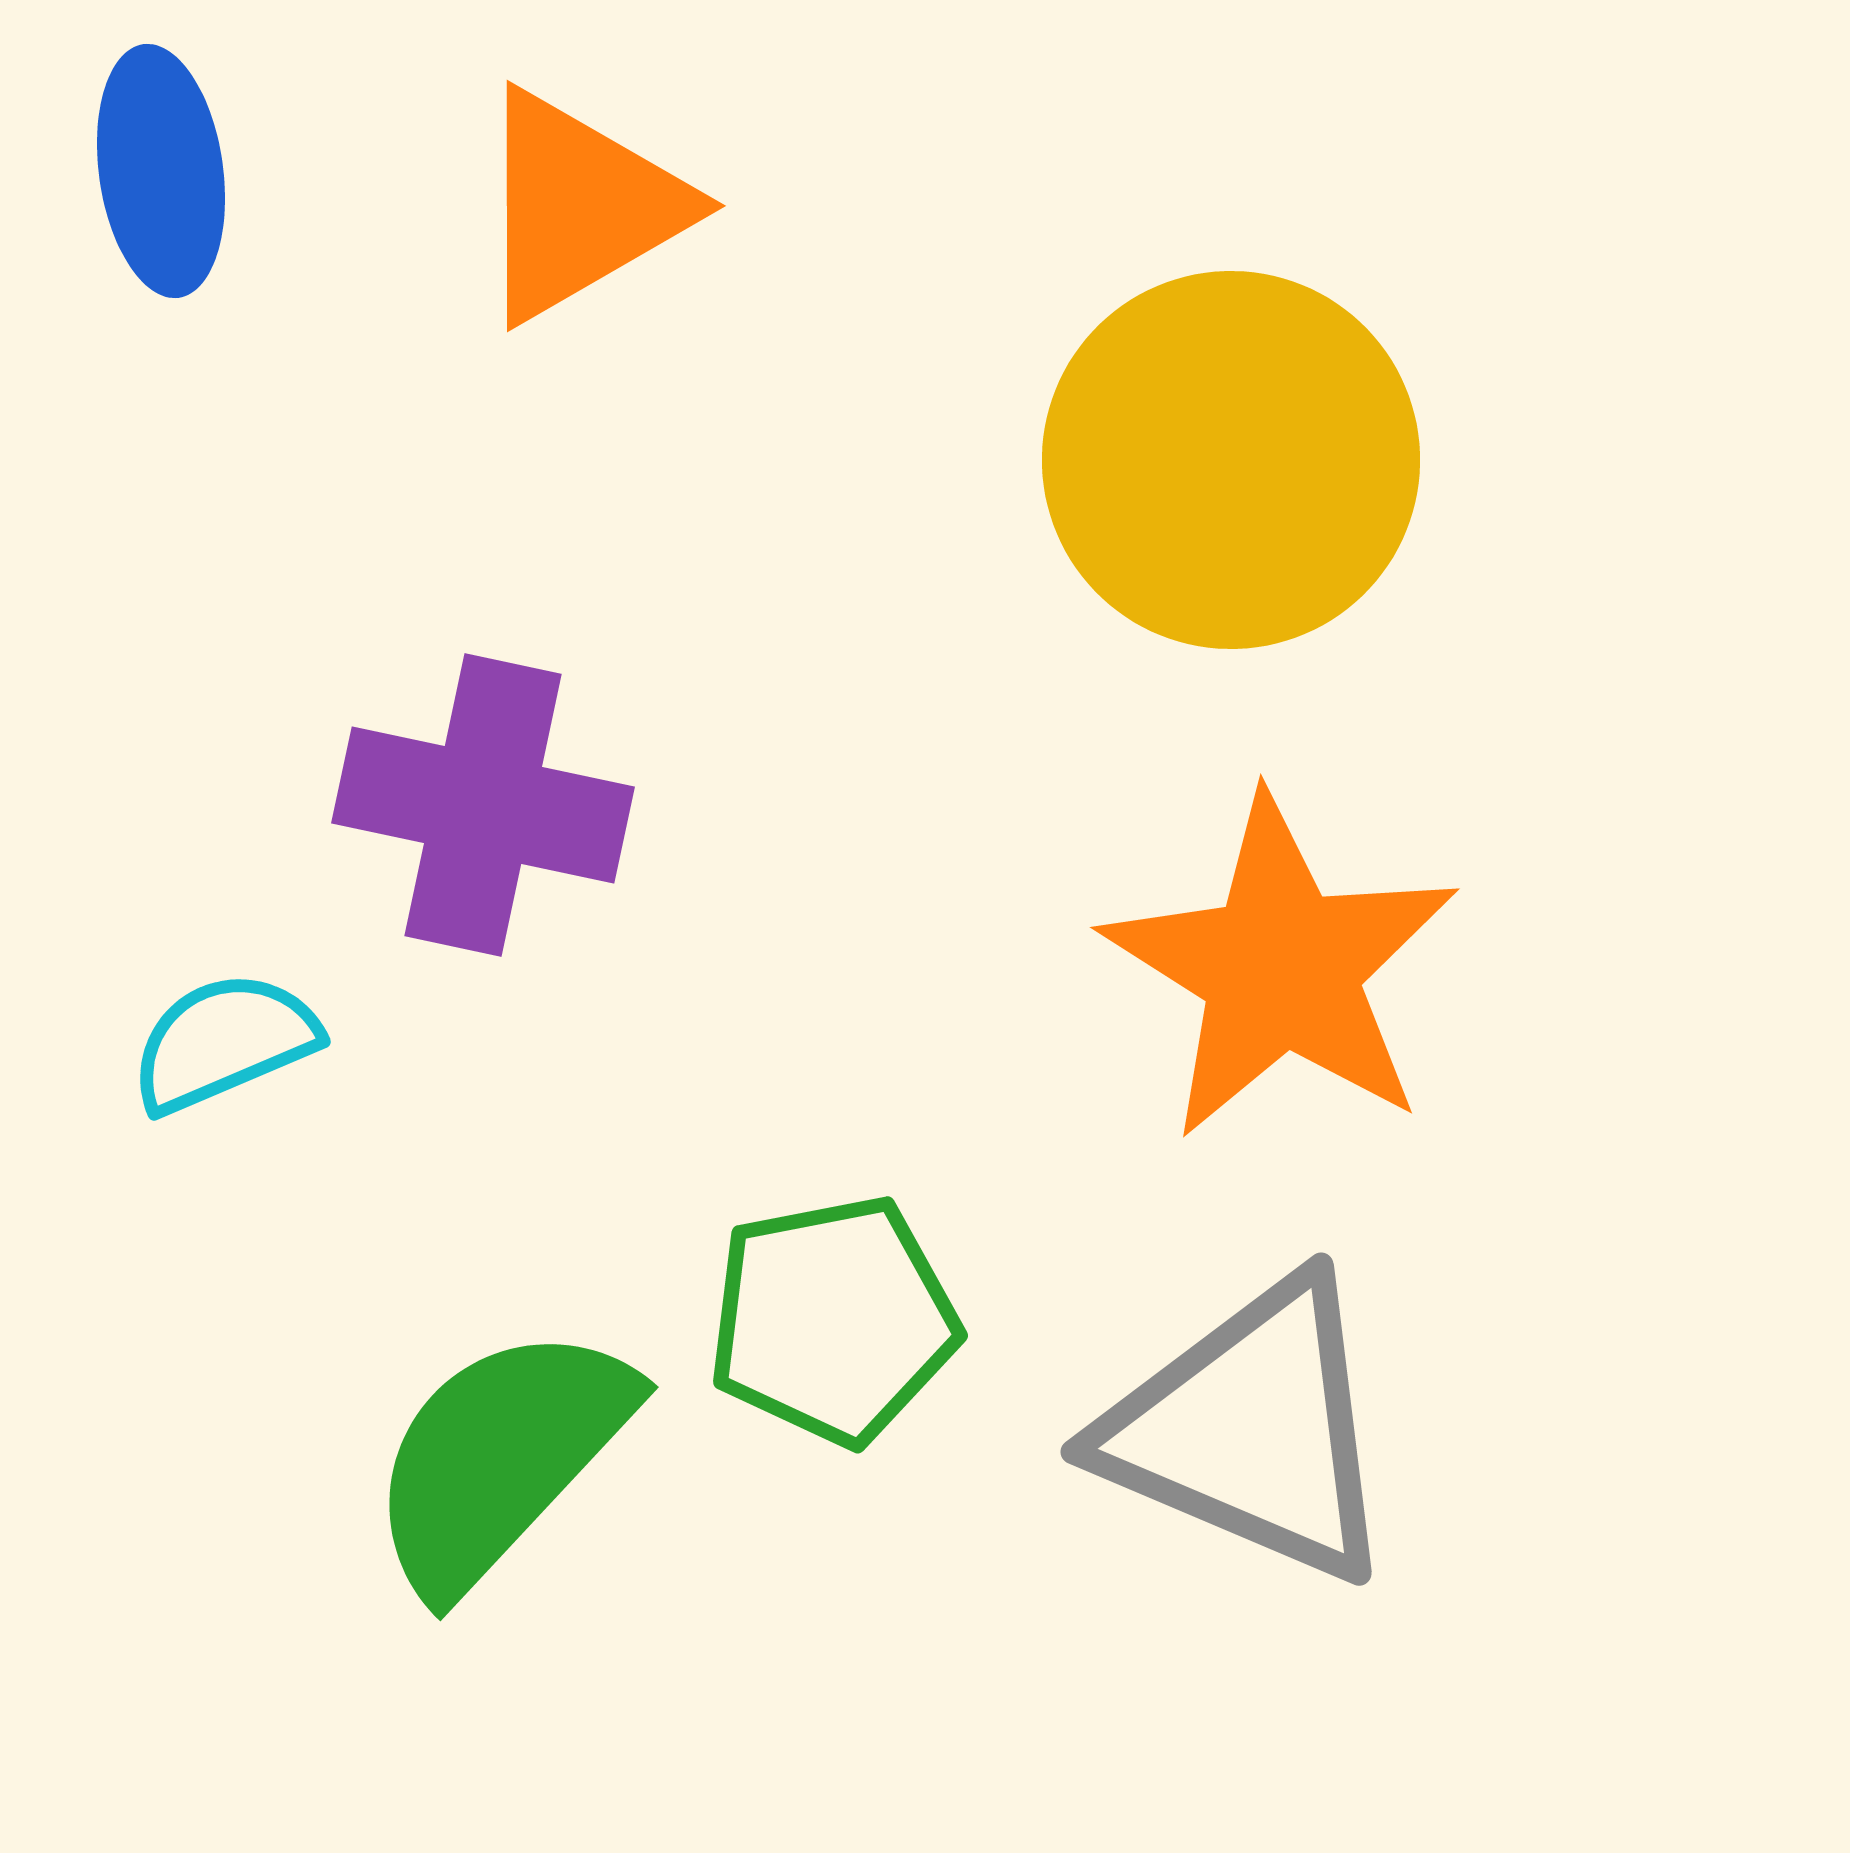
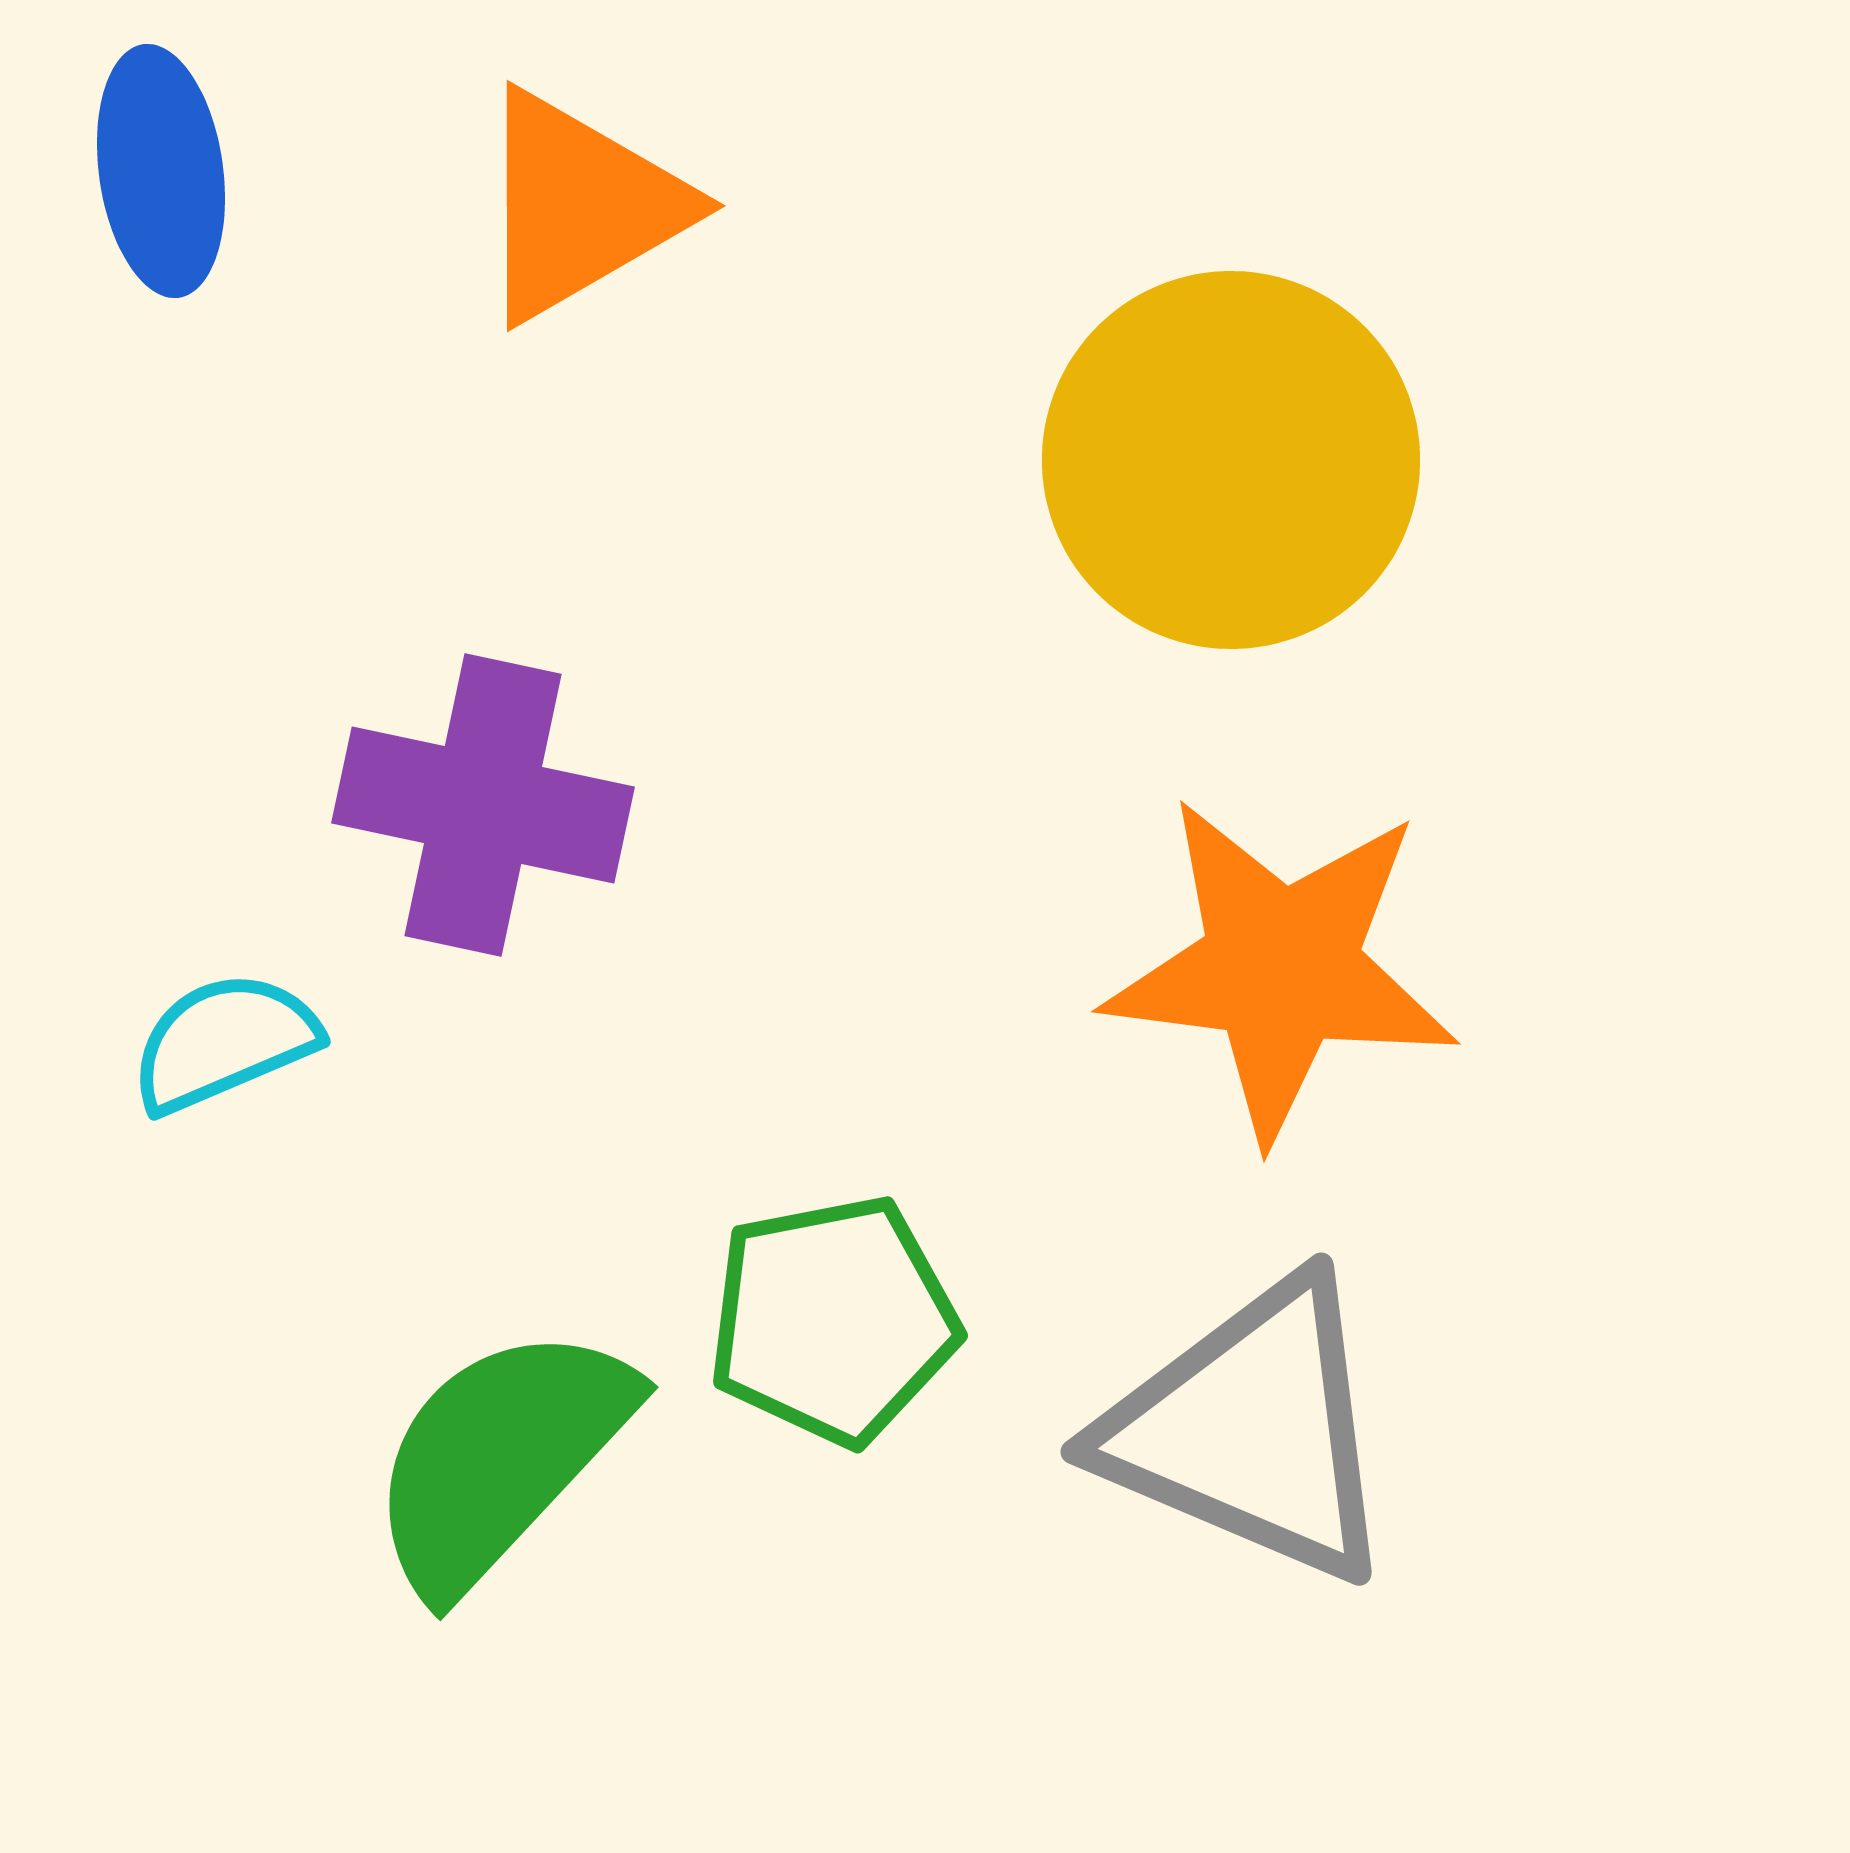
orange star: rotated 25 degrees counterclockwise
